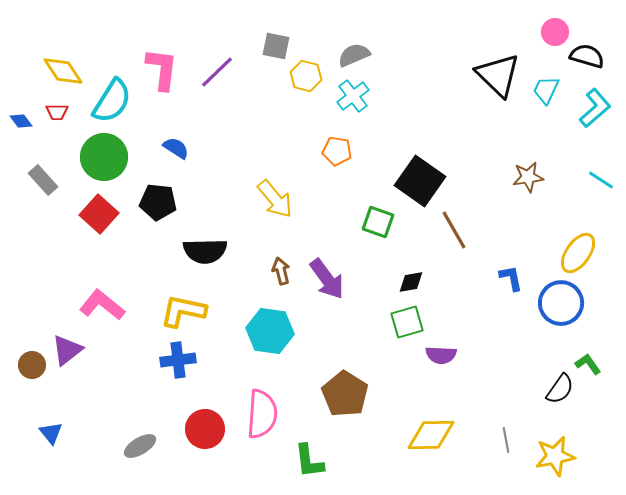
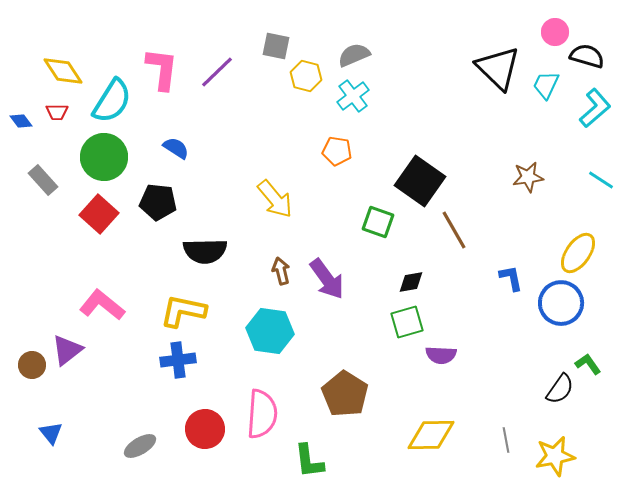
black triangle at (498, 75): moved 7 px up
cyan trapezoid at (546, 90): moved 5 px up
